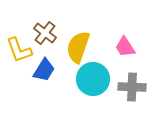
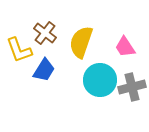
yellow semicircle: moved 3 px right, 5 px up
cyan circle: moved 7 px right, 1 px down
gray cross: rotated 16 degrees counterclockwise
